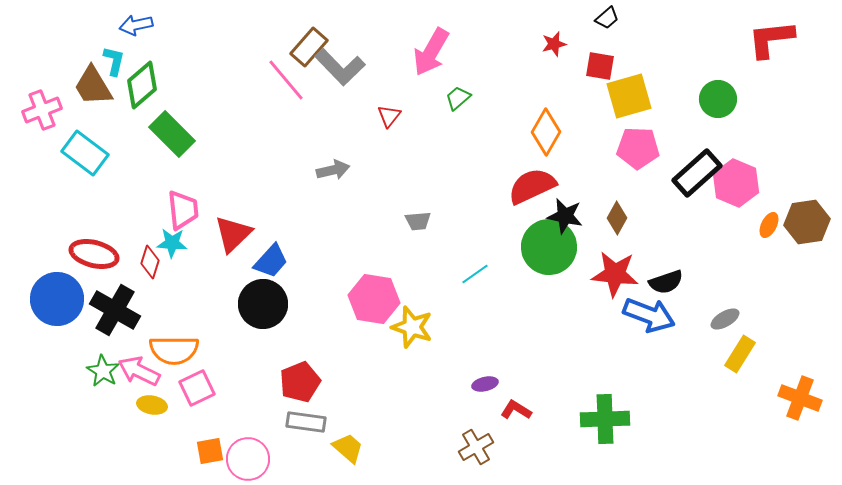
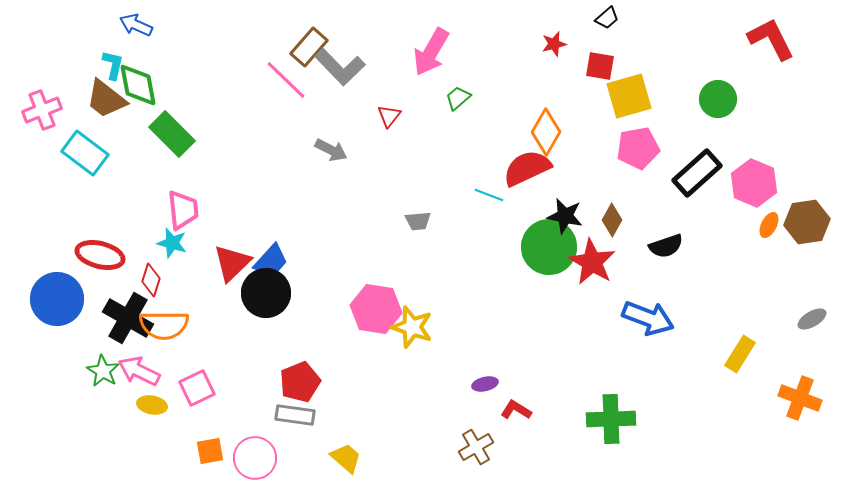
blue arrow at (136, 25): rotated 36 degrees clockwise
red L-shape at (771, 39): rotated 69 degrees clockwise
cyan L-shape at (114, 61): moved 1 px left, 4 px down
pink line at (286, 80): rotated 6 degrees counterclockwise
green diamond at (142, 85): moved 4 px left; rotated 60 degrees counterclockwise
brown trapezoid at (93, 86): moved 13 px right, 13 px down; rotated 21 degrees counterclockwise
pink pentagon at (638, 148): rotated 12 degrees counterclockwise
gray arrow at (333, 170): moved 2 px left, 20 px up; rotated 40 degrees clockwise
pink hexagon at (736, 183): moved 18 px right
red semicircle at (532, 186): moved 5 px left, 18 px up
brown diamond at (617, 218): moved 5 px left, 2 px down
red triangle at (233, 234): moved 1 px left, 29 px down
cyan star at (172, 243): rotated 12 degrees clockwise
red ellipse at (94, 254): moved 6 px right, 1 px down
red diamond at (150, 262): moved 1 px right, 18 px down
cyan line at (475, 274): moved 14 px right, 79 px up; rotated 56 degrees clockwise
red star at (615, 274): moved 23 px left, 12 px up; rotated 24 degrees clockwise
black semicircle at (666, 282): moved 36 px up
pink hexagon at (374, 299): moved 2 px right, 10 px down
black circle at (263, 304): moved 3 px right, 11 px up
black cross at (115, 310): moved 13 px right, 8 px down
blue arrow at (649, 315): moved 1 px left, 3 px down
gray ellipse at (725, 319): moved 87 px right
orange semicircle at (174, 350): moved 10 px left, 25 px up
green cross at (605, 419): moved 6 px right
gray rectangle at (306, 422): moved 11 px left, 7 px up
yellow trapezoid at (348, 448): moved 2 px left, 10 px down
pink circle at (248, 459): moved 7 px right, 1 px up
